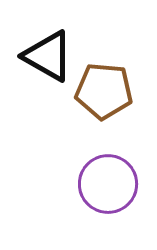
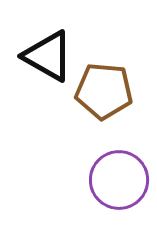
purple circle: moved 11 px right, 4 px up
